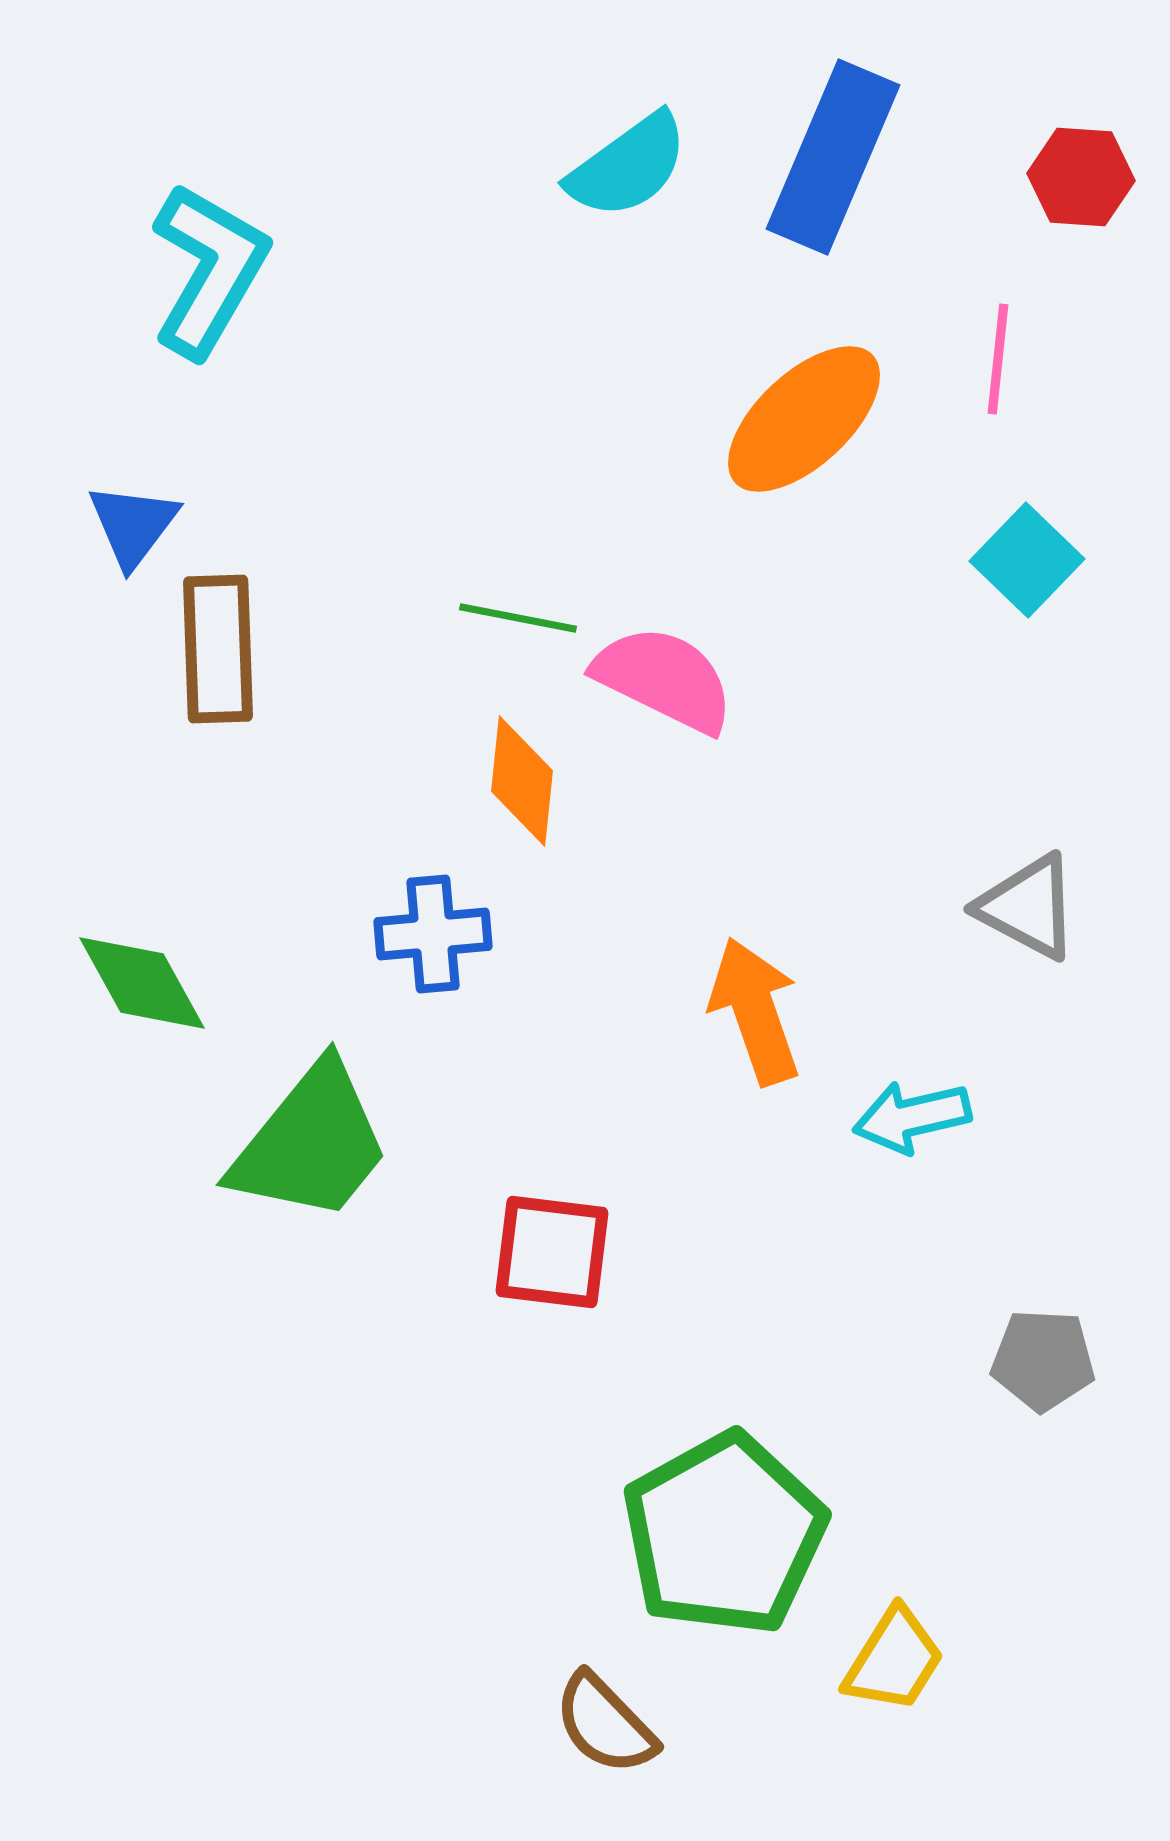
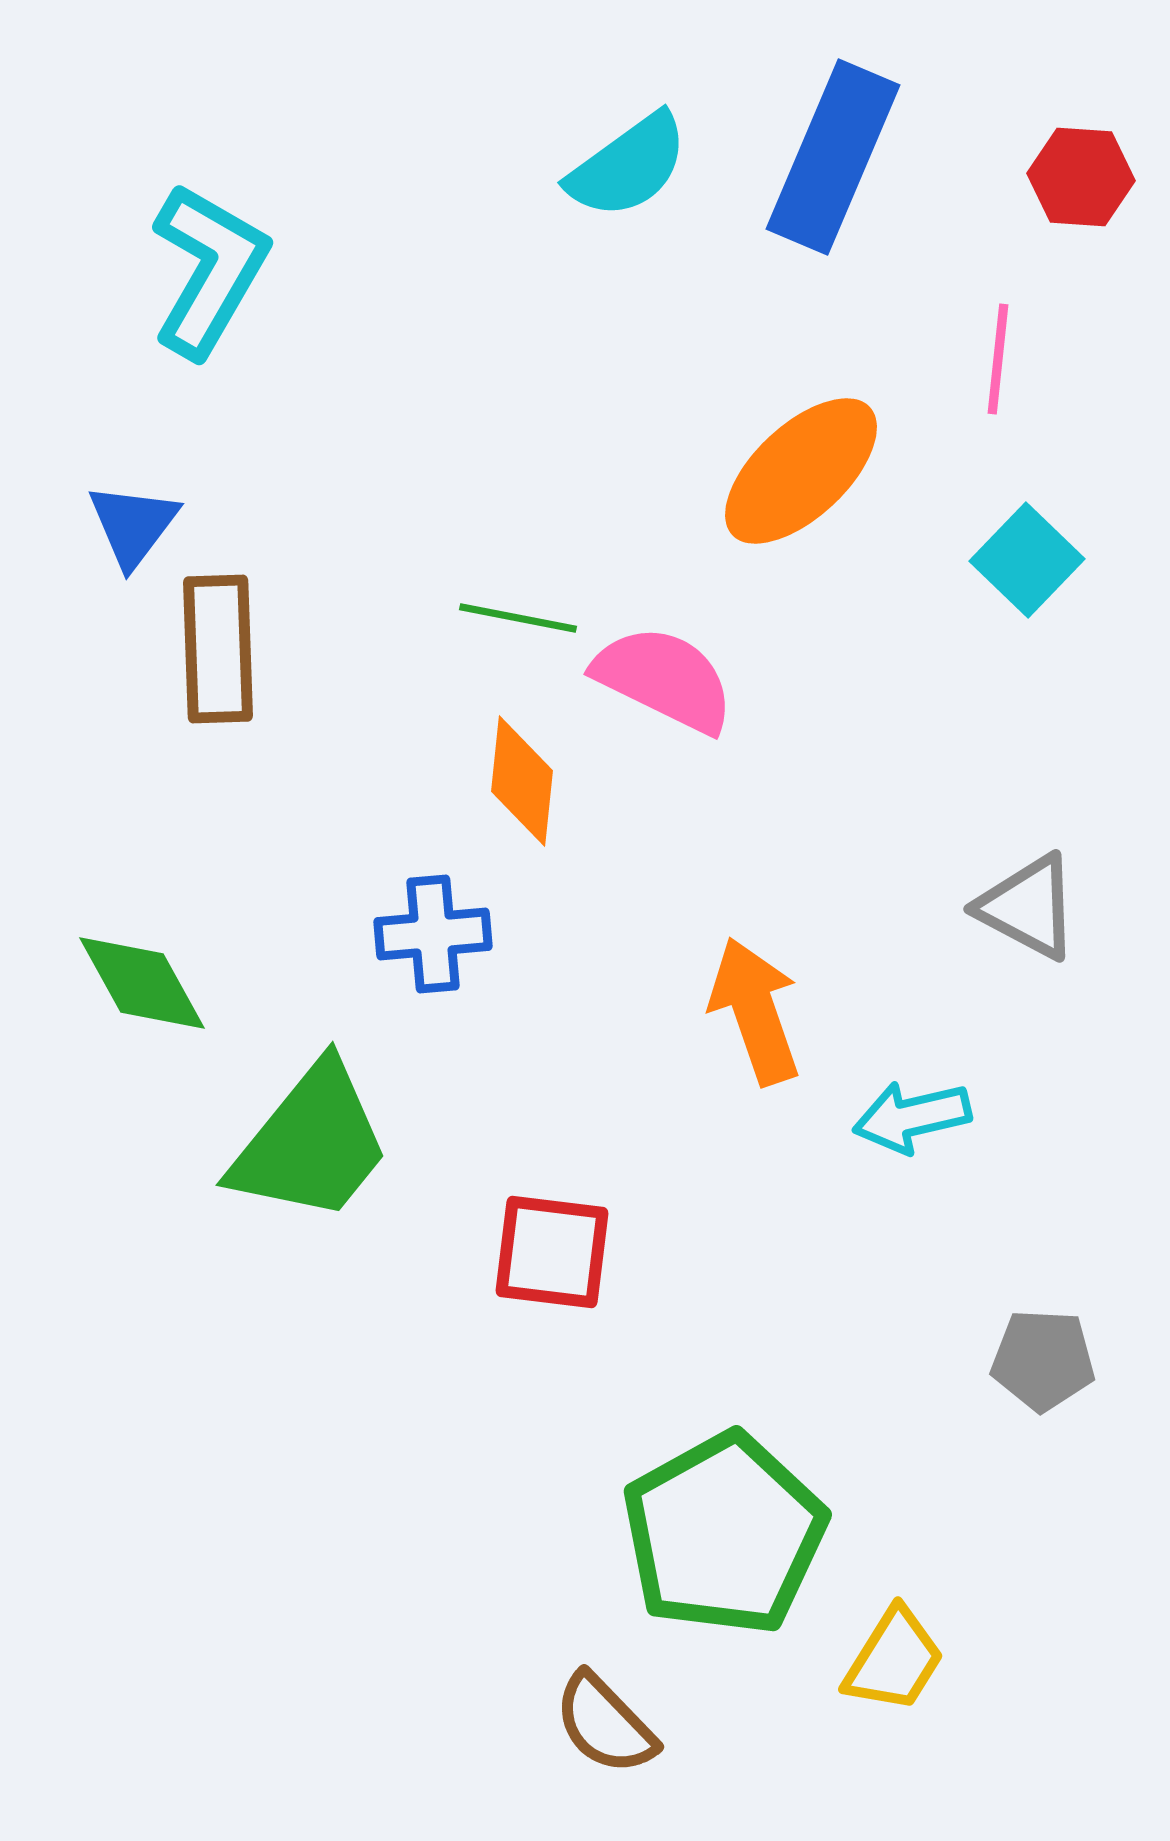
orange ellipse: moved 3 px left, 52 px down
